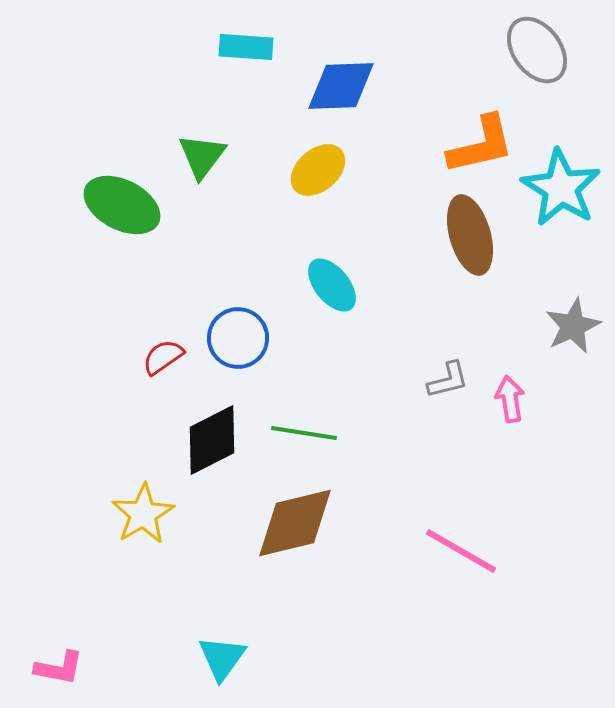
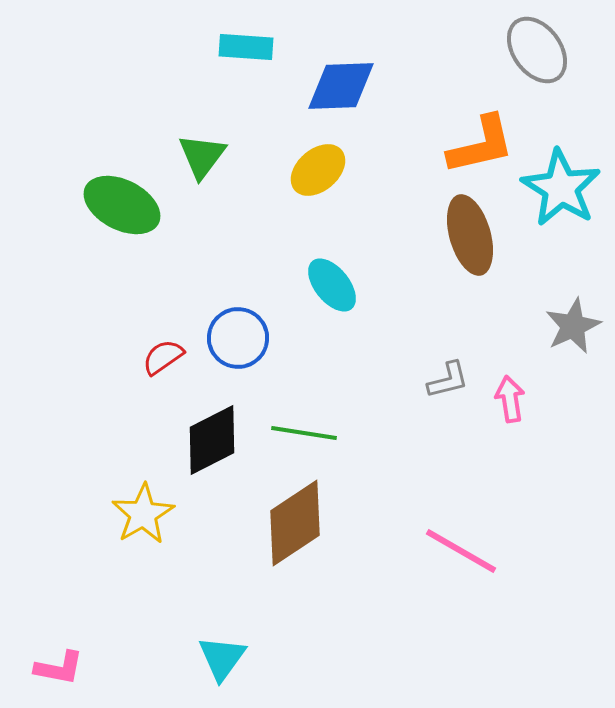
brown diamond: rotated 20 degrees counterclockwise
